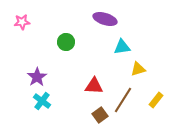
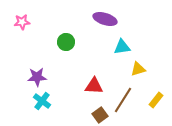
purple star: rotated 30 degrees clockwise
